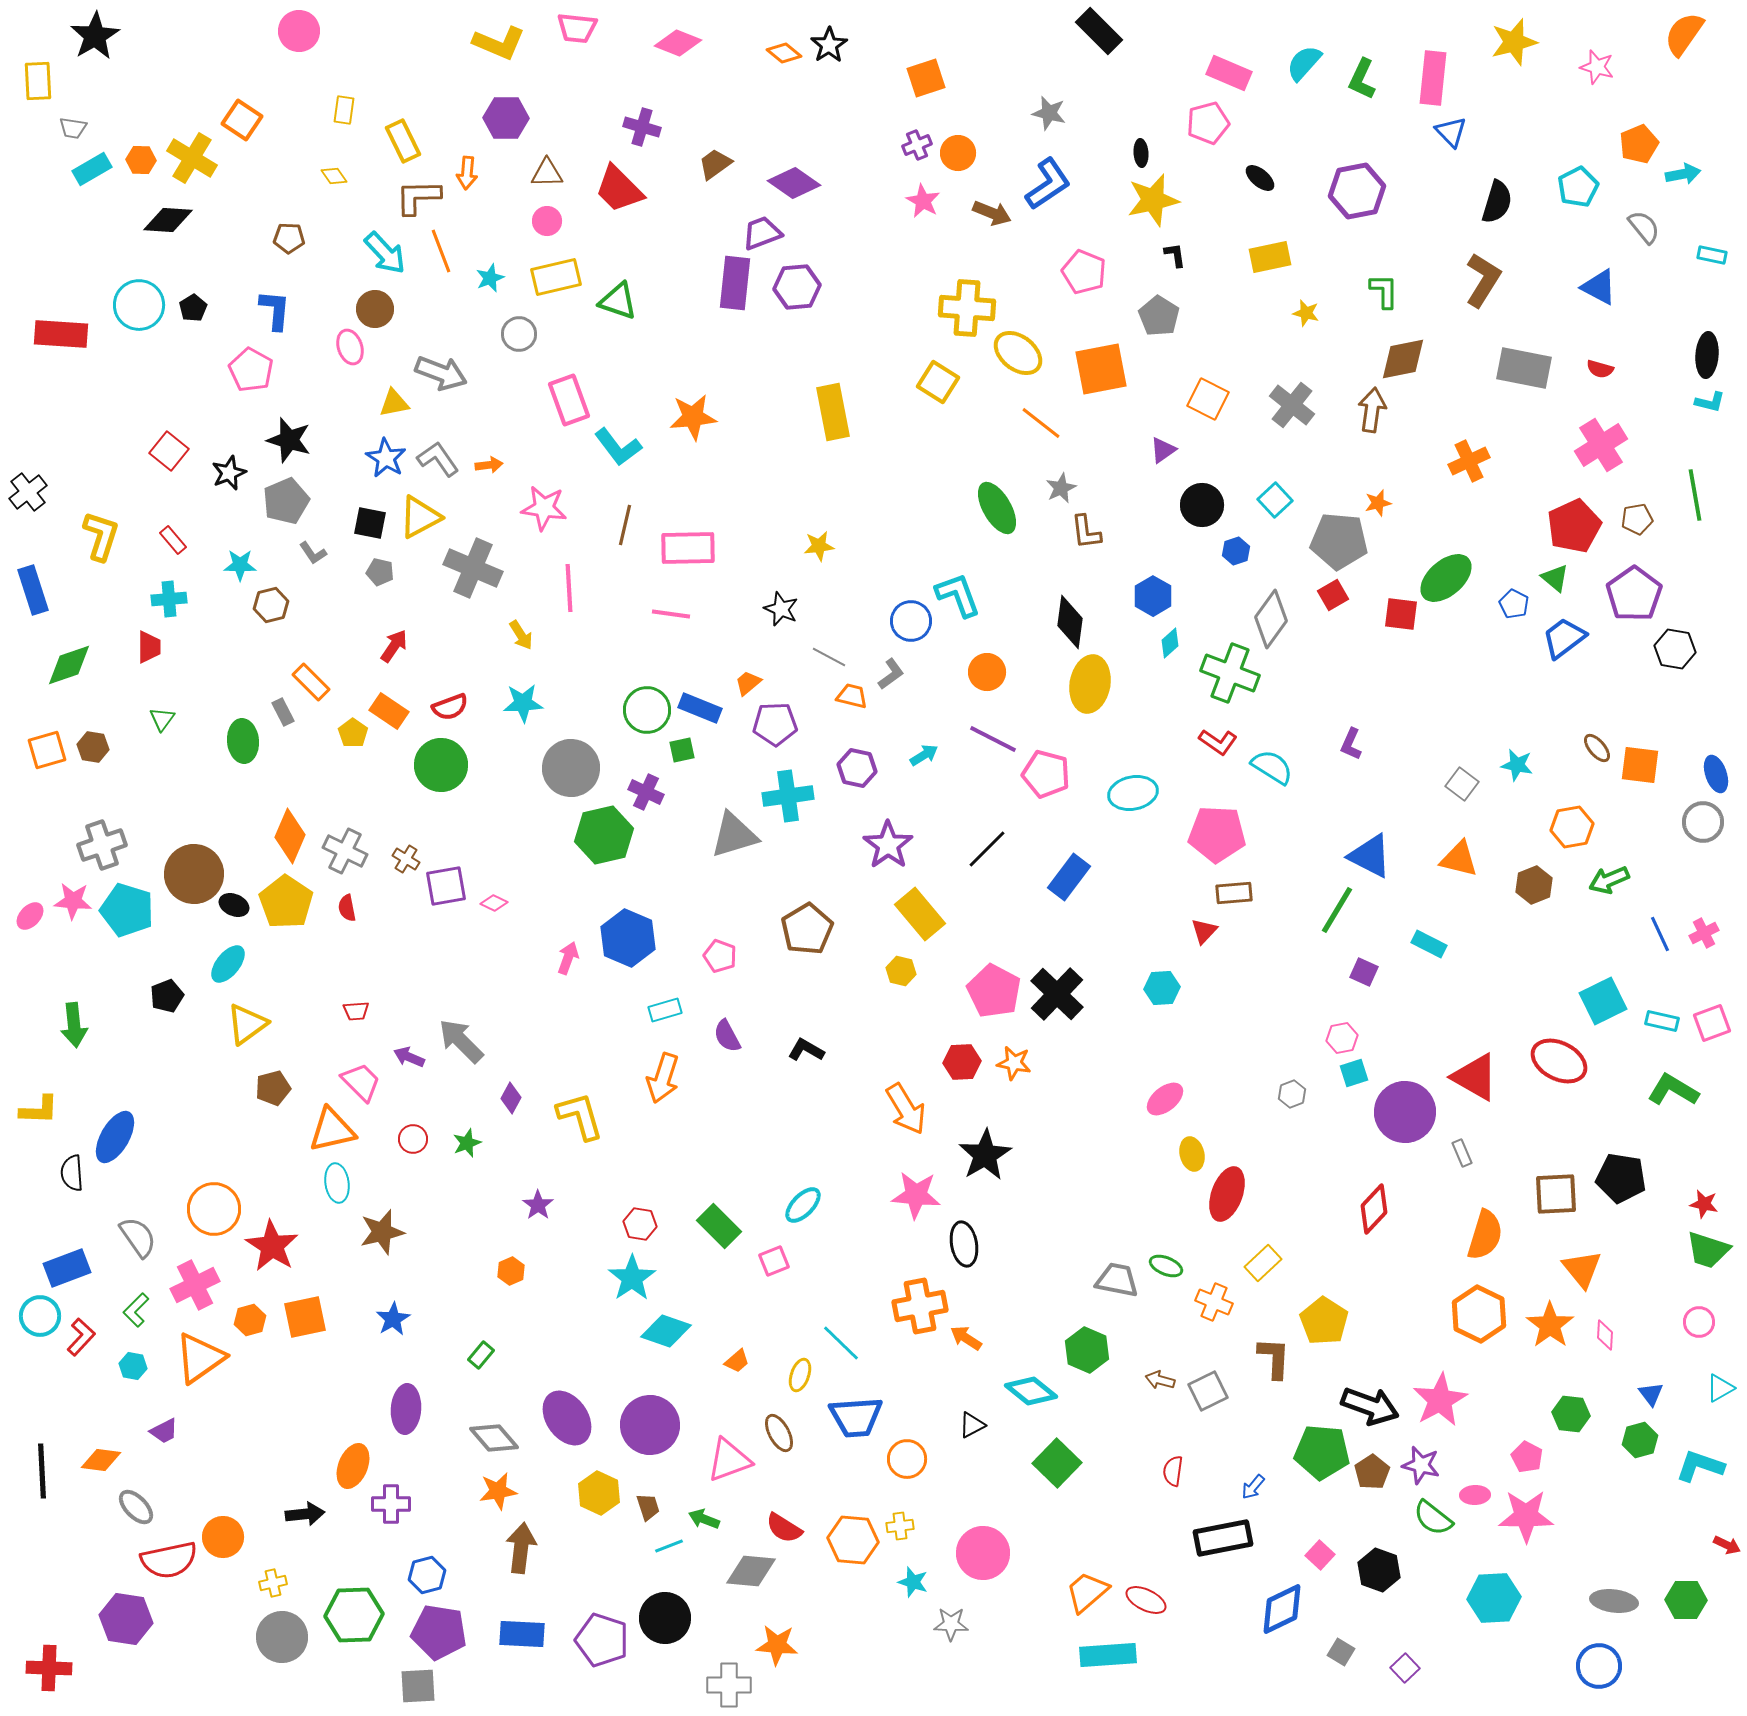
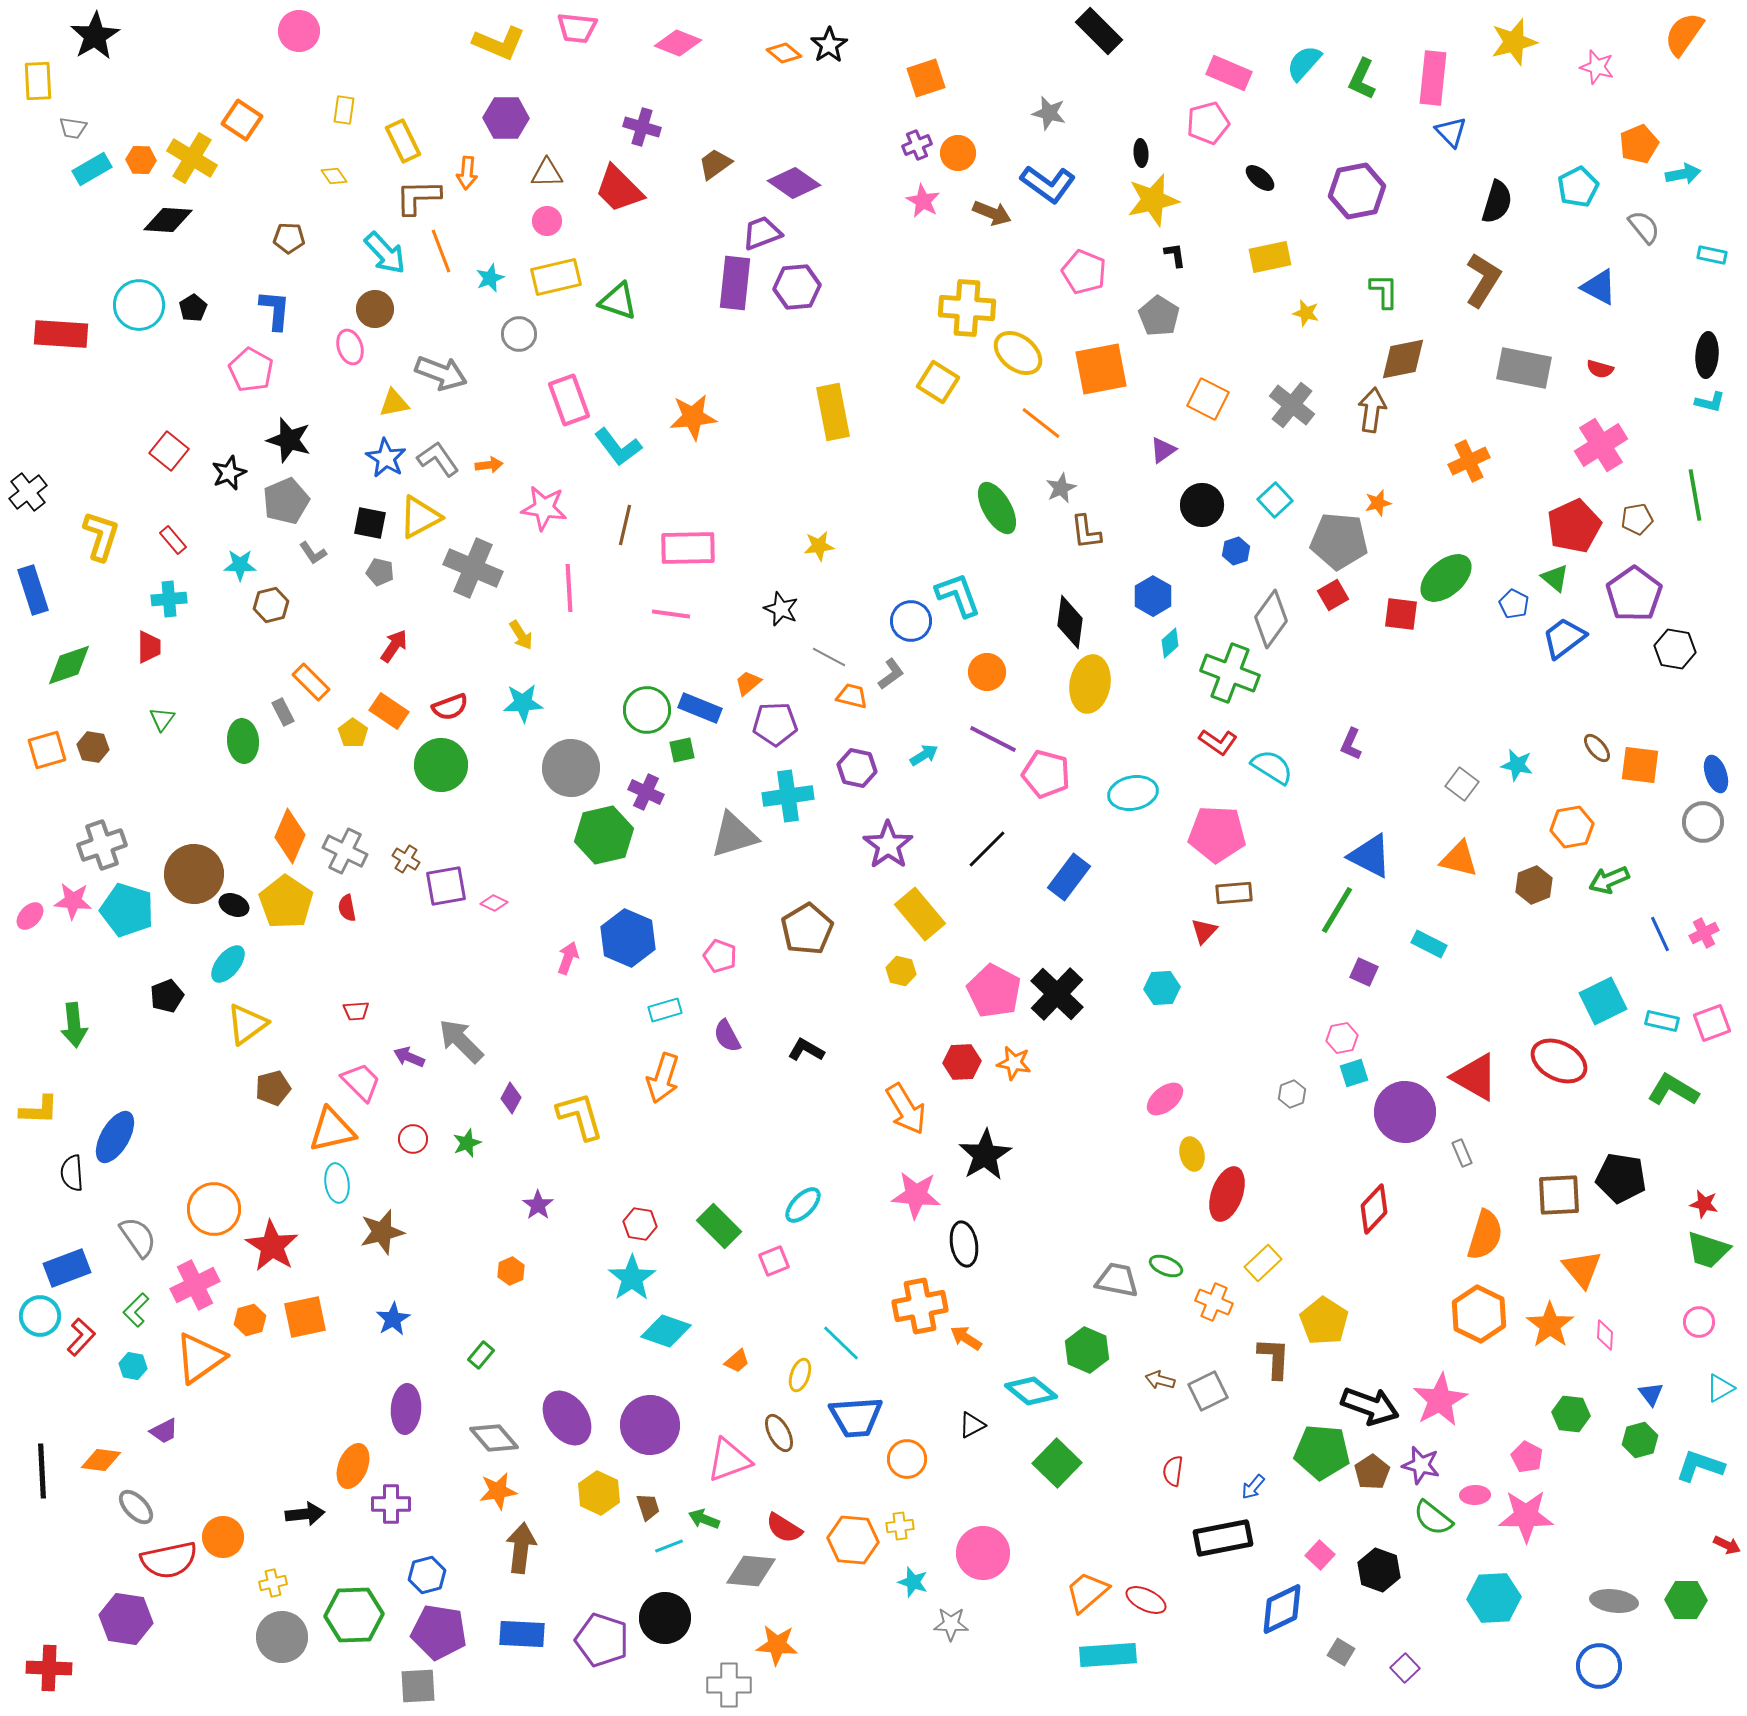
blue L-shape at (1048, 184): rotated 70 degrees clockwise
brown square at (1556, 1194): moved 3 px right, 1 px down
